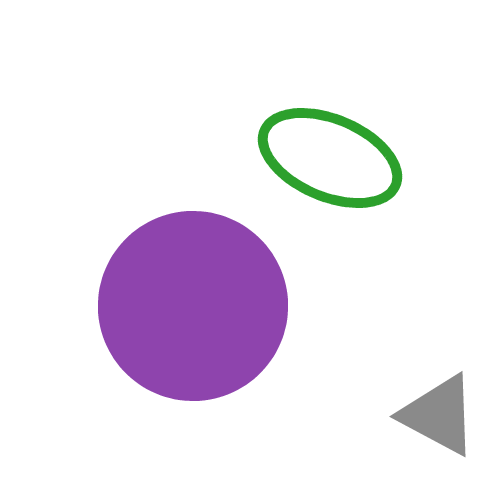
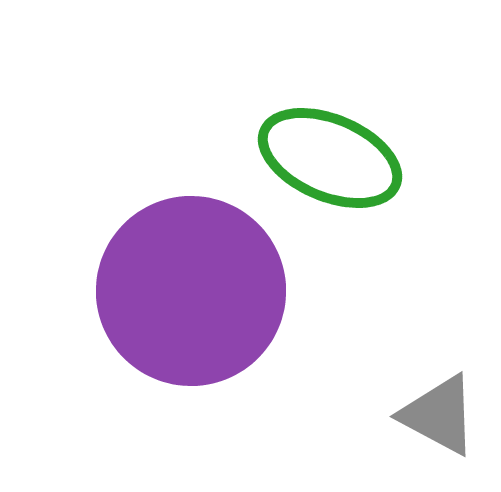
purple circle: moved 2 px left, 15 px up
